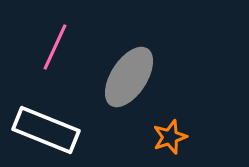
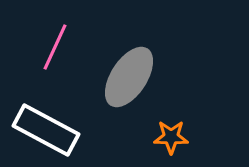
white rectangle: rotated 6 degrees clockwise
orange star: moved 1 px right; rotated 20 degrees clockwise
